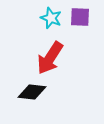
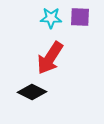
cyan star: rotated 20 degrees counterclockwise
black diamond: rotated 20 degrees clockwise
